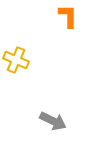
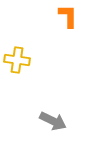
yellow cross: moved 1 px right; rotated 15 degrees counterclockwise
